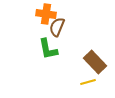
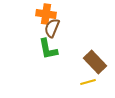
brown semicircle: moved 5 px left, 1 px down
